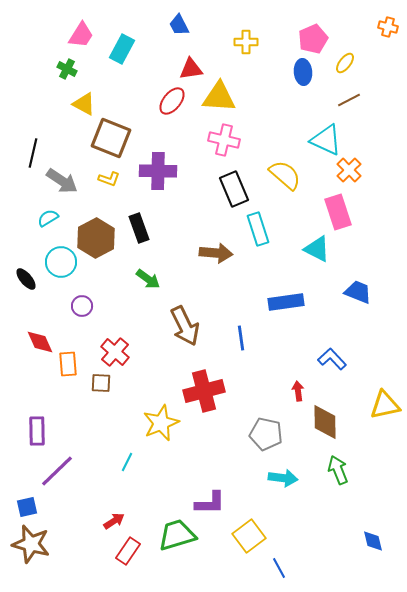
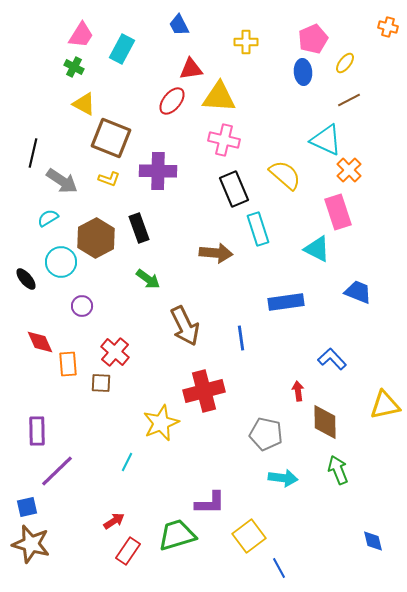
green cross at (67, 69): moved 7 px right, 2 px up
